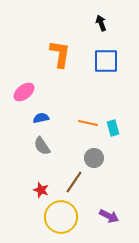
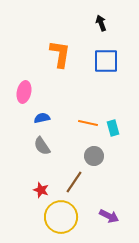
pink ellipse: rotated 40 degrees counterclockwise
blue semicircle: moved 1 px right
gray circle: moved 2 px up
